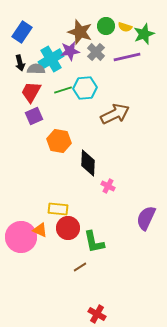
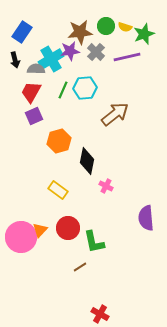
brown star: rotated 25 degrees counterclockwise
black arrow: moved 5 px left, 3 px up
green line: rotated 48 degrees counterclockwise
brown arrow: rotated 12 degrees counterclockwise
orange hexagon: rotated 25 degrees counterclockwise
black diamond: moved 1 px left, 2 px up; rotated 8 degrees clockwise
pink cross: moved 2 px left
yellow rectangle: moved 19 px up; rotated 30 degrees clockwise
purple semicircle: rotated 30 degrees counterclockwise
orange triangle: rotated 49 degrees clockwise
red cross: moved 3 px right
